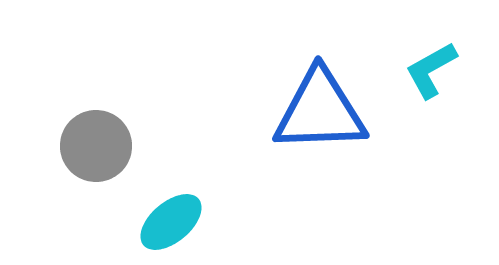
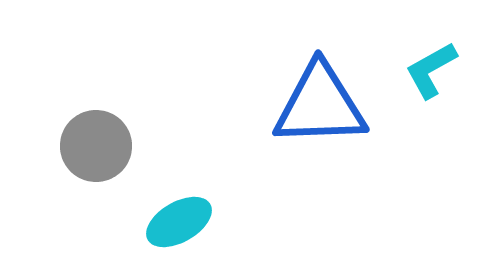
blue triangle: moved 6 px up
cyan ellipse: moved 8 px right; rotated 10 degrees clockwise
